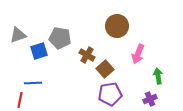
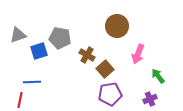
green arrow: rotated 28 degrees counterclockwise
blue line: moved 1 px left, 1 px up
